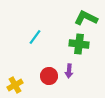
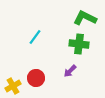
green L-shape: moved 1 px left
purple arrow: moved 1 px right; rotated 40 degrees clockwise
red circle: moved 13 px left, 2 px down
yellow cross: moved 2 px left, 1 px down
